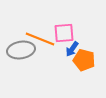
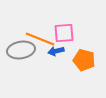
blue arrow: moved 16 px left, 2 px down; rotated 42 degrees clockwise
